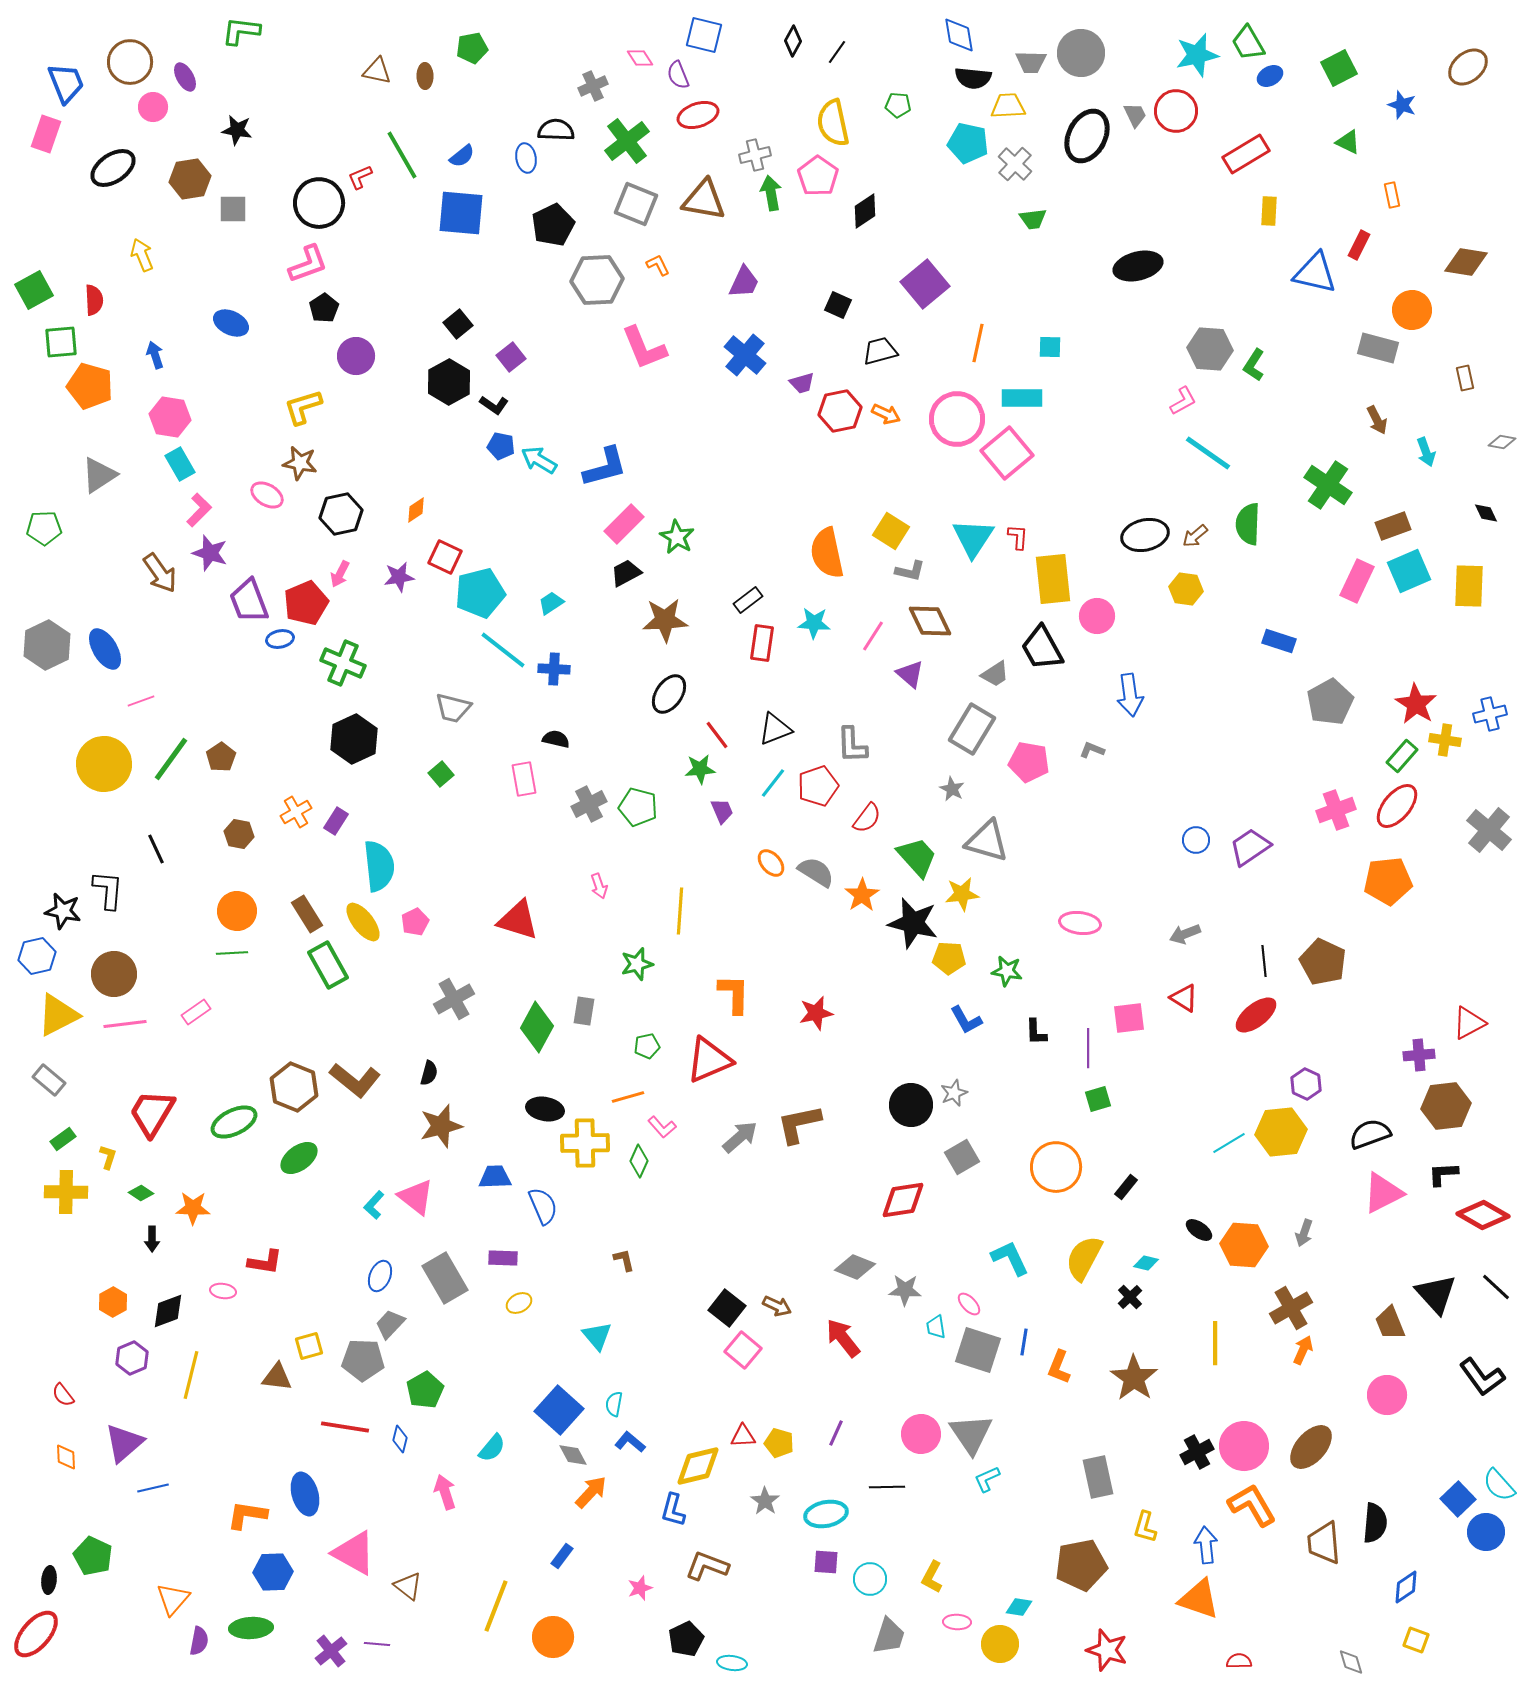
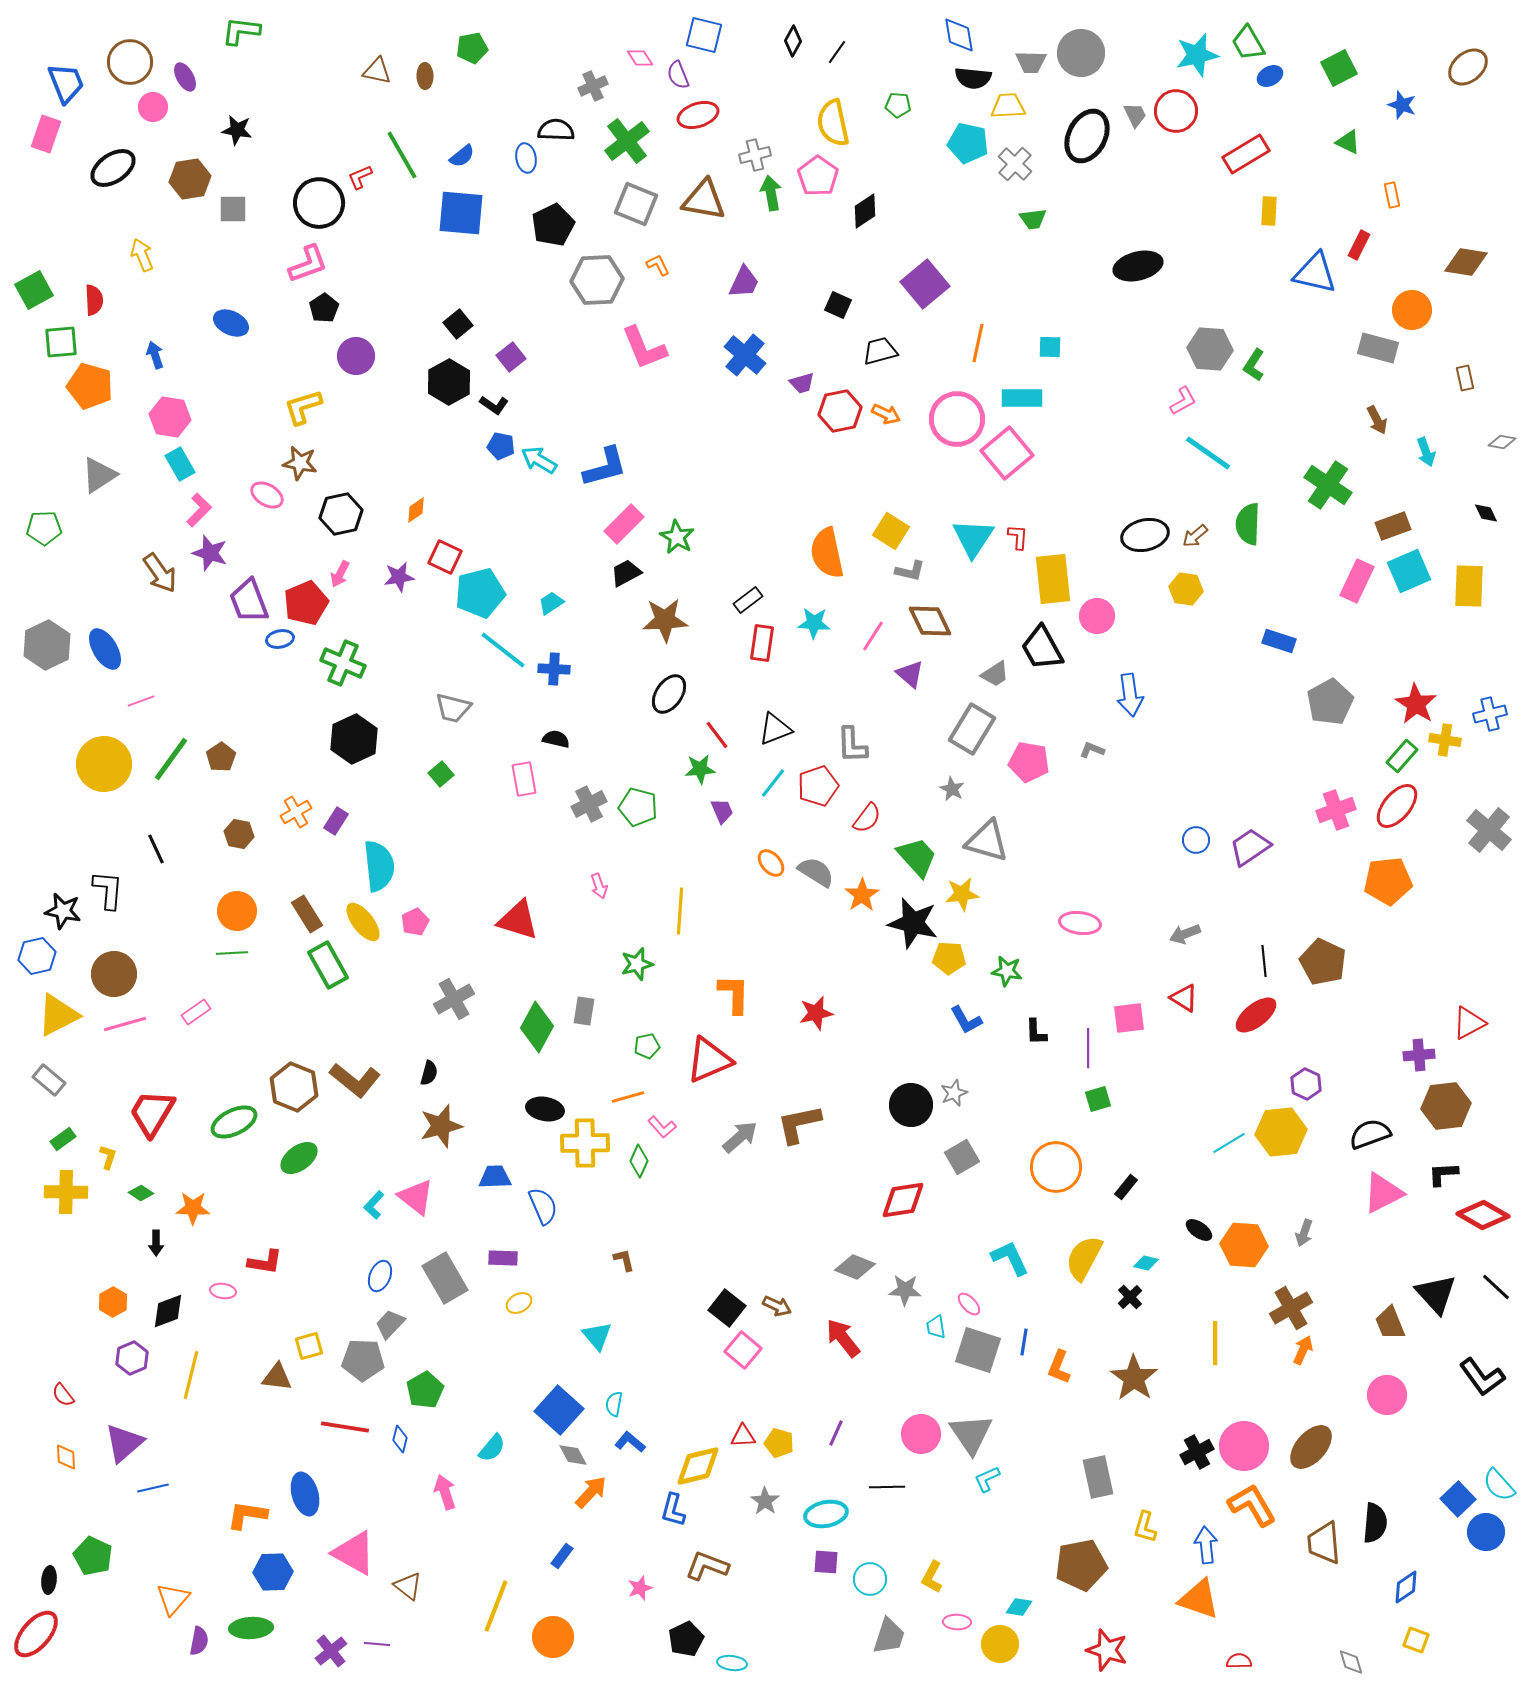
pink line at (125, 1024): rotated 9 degrees counterclockwise
black arrow at (152, 1239): moved 4 px right, 4 px down
